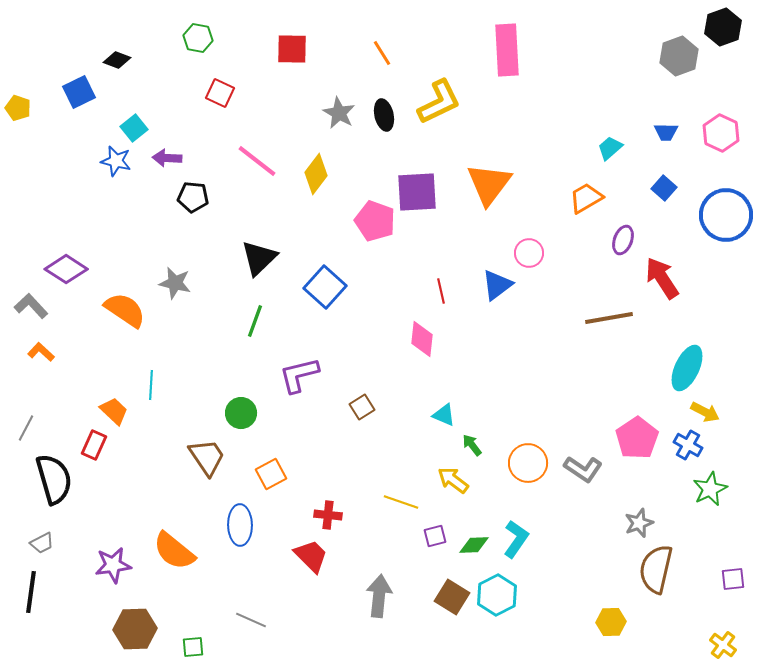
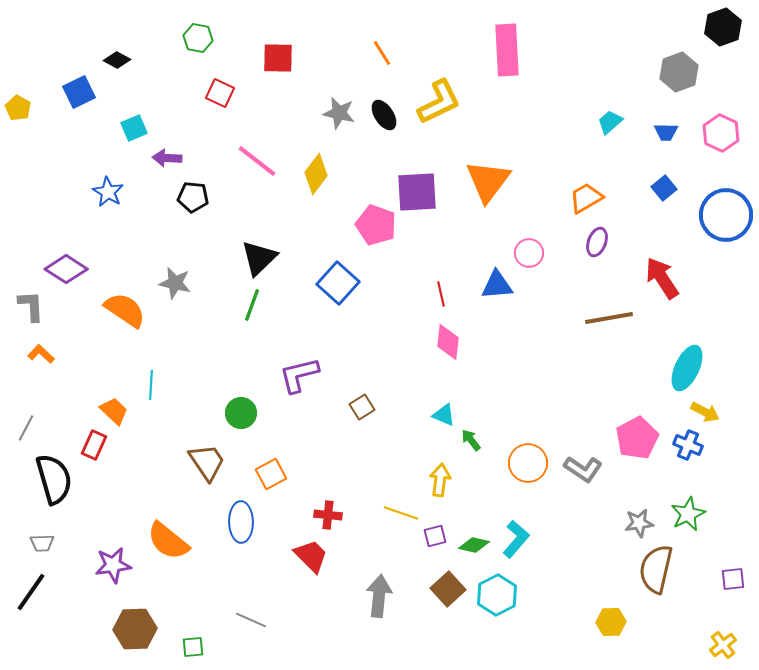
red square at (292, 49): moved 14 px left, 9 px down
gray hexagon at (679, 56): moved 16 px down
black diamond at (117, 60): rotated 8 degrees clockwise
yellow pentagon at (18, 108): rotated 10 degrees clockwise
gray star at (339, 113): rotated 16 degrees counterclockwise
black ellipse at (384, 115): rotated 20 degrees counterclockwise
cyan square at (134, 128): rotated 16 degrees clockwise
cyan trapezoid at (610, 148): moved 26 px up
blue star at (116, 161): moved 8 px left, 31 px down; rotated 16 degrees clockwise
orange triangle at (489, 184): moved 1 px left, 3 px up
blue square at (664, 188): rotated 10 degrees clockwise
pink pentagon at (375, 221): moved 1 px right, 4 px down
purple ellipse at (623, 240): moved 26 px left, 2 px down
blue triangle at (497, 285): rotated 32 degrees clockwise
blue square at (325, 287): moved 13 px right, 4 px up
red line at (441, 291): moved 3 px down
gray L-shape at (31, 306): rotated 40 degrees clockwise
green line at (255, 321): moved 3 px left, 16 px up
pink diamond at (422, 339): moved 26 px right, 3 px down
orange L-shape at (41, 352): moved 2 px down
pink pentagon at (637, 438): rotated 6 degrees clockwise
green arrow at (472, 445): moved 1 px left, 5 px up
blue cross at (688, 445): rotated 8 degrees counterclockwise
brown trapezoid at (207, 457): moved 5 px down
yellow arrow at (453, 480): moved 13 px left; rotated 60 degrees clockwise
green star at (710, 489): moved 22 px left, 25 px down
yellow line at (401, 502): moved 11 px down
gray star at (639, 523): rotated 12 degrees clockwise
blue ellipse at (240, 525): moved 1 px right, 3 px up
cyan L-shape at (516, 539): rotated 6 degrees clockwise
gray trapezoid at (42, 543): rotated 25 degrees clockwise
green diamond at (474, 545): rotated 16 degrees clockwise
orange semicircle at (174, 551): moved 6 px left, 10 px up
black line at (31, 592): rotated 27 degrees clockwise
brown square at (452, 597): moved 4 px left, 8 px up; rotated 16 degrees clockwise
yellow cross at (723, 645): rotated 16 degrees clockwise
